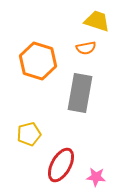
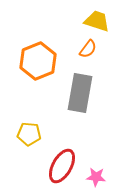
orange semicircle: moved 2 px right, 1 px down; rotated 42 degrees counterclockwise
orange hexagon: rotated 21 degrees clockwise
yellow pentagon: rotated 20 degrees clockwise
red ellipse: moved 1 px right, 1 px down
